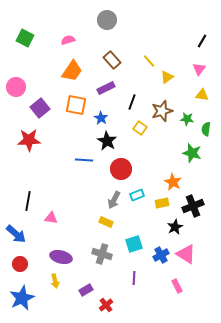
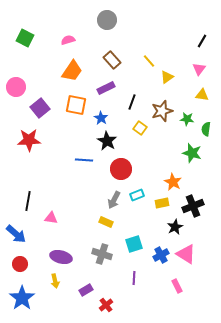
blue star at (22, 298): rotated 10 degrees counterclockwise
